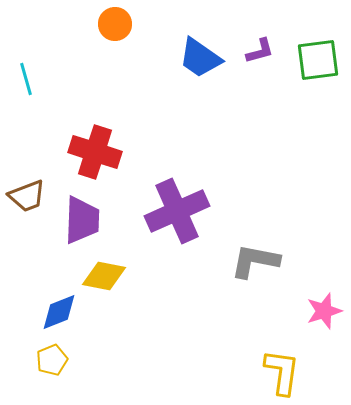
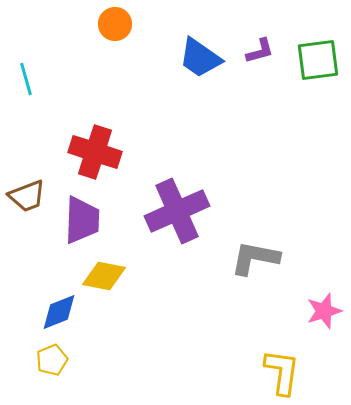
gray L-shape: moved 3 px up
